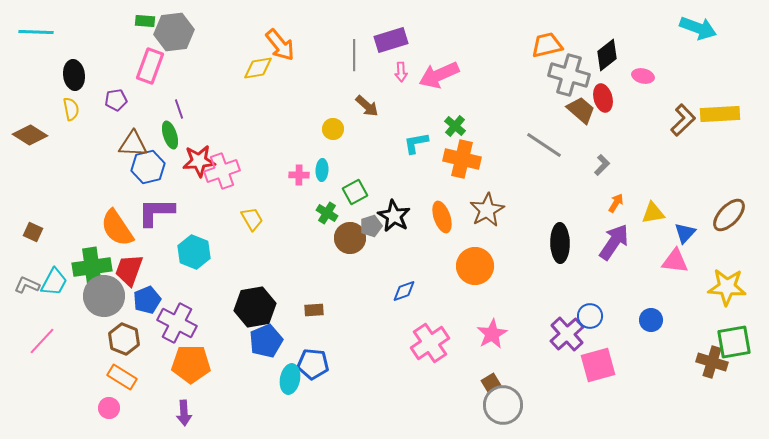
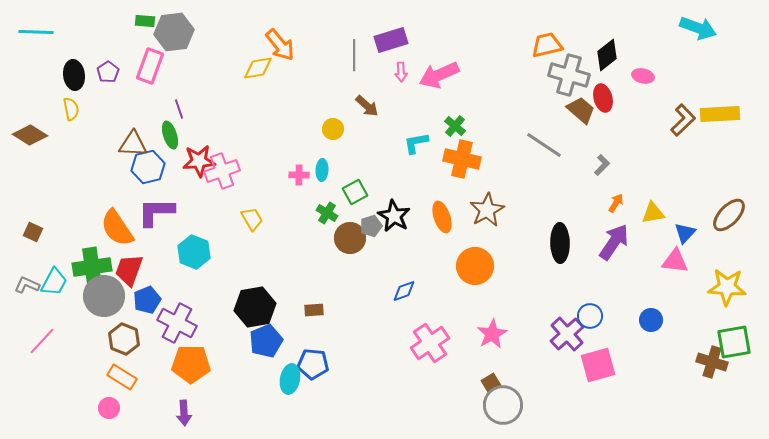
purple pentagon at (116, 100): moved 8 px left, 28 px up; rotated 25 degrees counterclockwise
